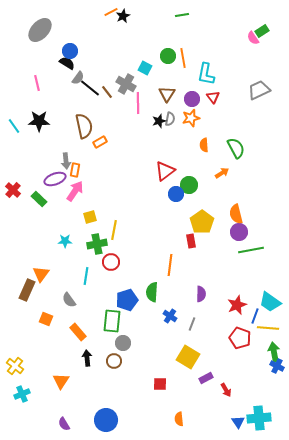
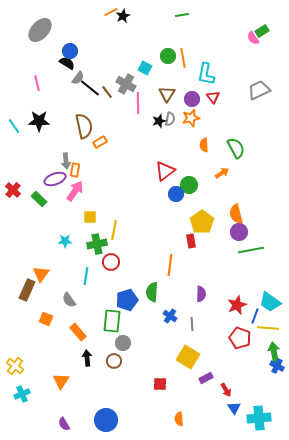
yellow square at (90, 217): rotated 16 degrees clockwise
gray line at (192, 324): rotated 24 degrees counterclockwise
blue triangle at (238, 422): moved 4 px left, 14 px up
